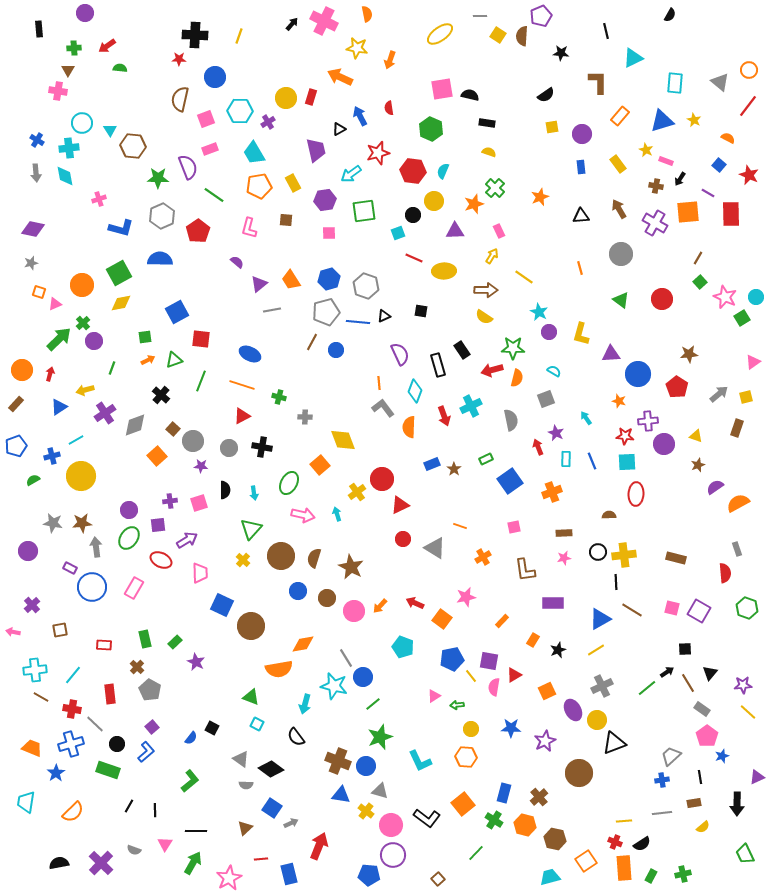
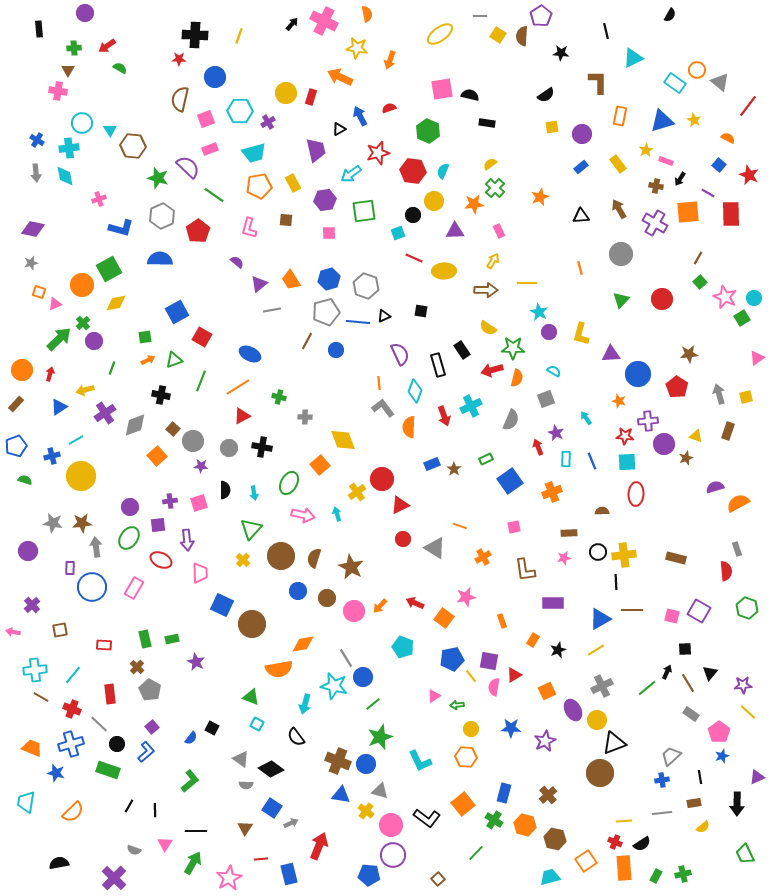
purple pentagon at (541, 16): rotated 10 degrees counterclockwise
green semicircle at (120, 68): rotated 24 degrees clockwise
orange circle at (749, 70): moved 52 px left
cyan rectangle at (675, 83): rotated 60 degrees counterclockwise
yellow circle at (286, 98): moved 5 px up
red semicircle at (389, 108): rotated 80 degrees clockwise
orange rectangle at (620, 116): rotated 30 degrees counterclockwise
green hexagon at (431, 129): moved 3 px left, 2 px down
yellow star at (646, 150): rotated 16 degrees clockwise
yellow semicircle at (489, 152): moved 1 px right, 12 px down; rotated 56 degrees counterclockwise
cyan trapezoid at (254, 153): rotated 75 degrees counterclockwise
purple semicircle at (188, 167): rotated 25 degrees counterclockwise
blue rectangle at (581, 167): rotated 56 degrees clockwise
green star at (158, 178): rotated 15 degrees clockwise
orange star at (474, 204): rotated 12 degrees clockwise
yellow arrow at (492, 256): moved 1 px right, 5 px down
green square at (119, 273): moved 10 px left, 4 px up
yellow line at (524, 277): moved 3 px right, 6 px down; rotated 36 degrees counterclockwise
cyan circle at (756, 297): moved 2 px left, 1 px down
green triangle at (621, 300): rotated 36 degrees clockwise
yellow diamond at (121, 303): moved 5 px left
yellow semicircle at (484, 317): moved 4 px right, 11 px down
red square at (201, 339): moved 1 px right, 2 px up; rotated 24 degrees clockwise
brown line at (312, 342): moved 5 px left, 1 px up
pink triangle at (753, 362): moved 4 px right, 4 px up
orange line at (242, 385): moved 4 px left, 2 px down; rotated 50 degrees counterclockwise
gray arrow at (719, 394): rotated 66 degrees counterclockwise
black cross at (161, 395): rotated 30 degrees counterclockwise
gray semicircle at (511, 420): rotated 35 degrees clockwise
brown rectangle at (737, 428): moved 9 px left, 3 px down
brown star at (698, 465): moved 12 px left, 7 px up
green semicircle at (33, 480): moved 8 px left; rotated 48 degrees clockwise
purple semicircle at (715, 487): rotated 18 degrees clockwise
purple circle at (129, 510): moved 1 px right, 3 px up
brown semicircle at (609, 515): moved 7 px left, 4 px up
brown rectangle at (564, 533): moved 5 px right
purple arrow at (187, 540): rotated 115 degrees clockwise
purple rectangle at (70, 568): rotated 64 degrees clockwise
red semicircle at (725, 573): moved 1 px right, 2 px up
pink square at (672, 608): moved 8 px down
brown line at (632, 610): rotated 30 degrees counterclockwise
orange square at (442, 619): moved 2 px right, 1 px up
orange rectangle at (502, 621): rotated 64 degrees counterclockwise
brown circle at (251, 626): moved 1 px right, 2 px up
green rectangle at (175, 642): moved 3 px left, 3 px up; rotated 32 degrees clockwise
black arrow at (667, 672): rotated 32 degrees counterclockwise
red cross at (72, 709): rotated 12 degrees clockwise
gray rectangle at (702, 709): moved 11 px left, 5 px down
gray line at (95, 724): moved 4 px right
pink pentagon at (707, 736): moved 12 px right, 4 px up
blue circle at (366, 766): moved 2 px up
blue star at (56, 773): rotated 24 degrees counterclockwise
brown circle at (579, 773): moved 21 px right
brown cross at (539, 797): moved 9 px right, 2 px up
brown triangle at (245, 828): rotated 14 degrees counterclockwise
purple cross at (101, 863): moved 13 px right, 15 px down
green rectangle at (651, 876): moved 5 px right
